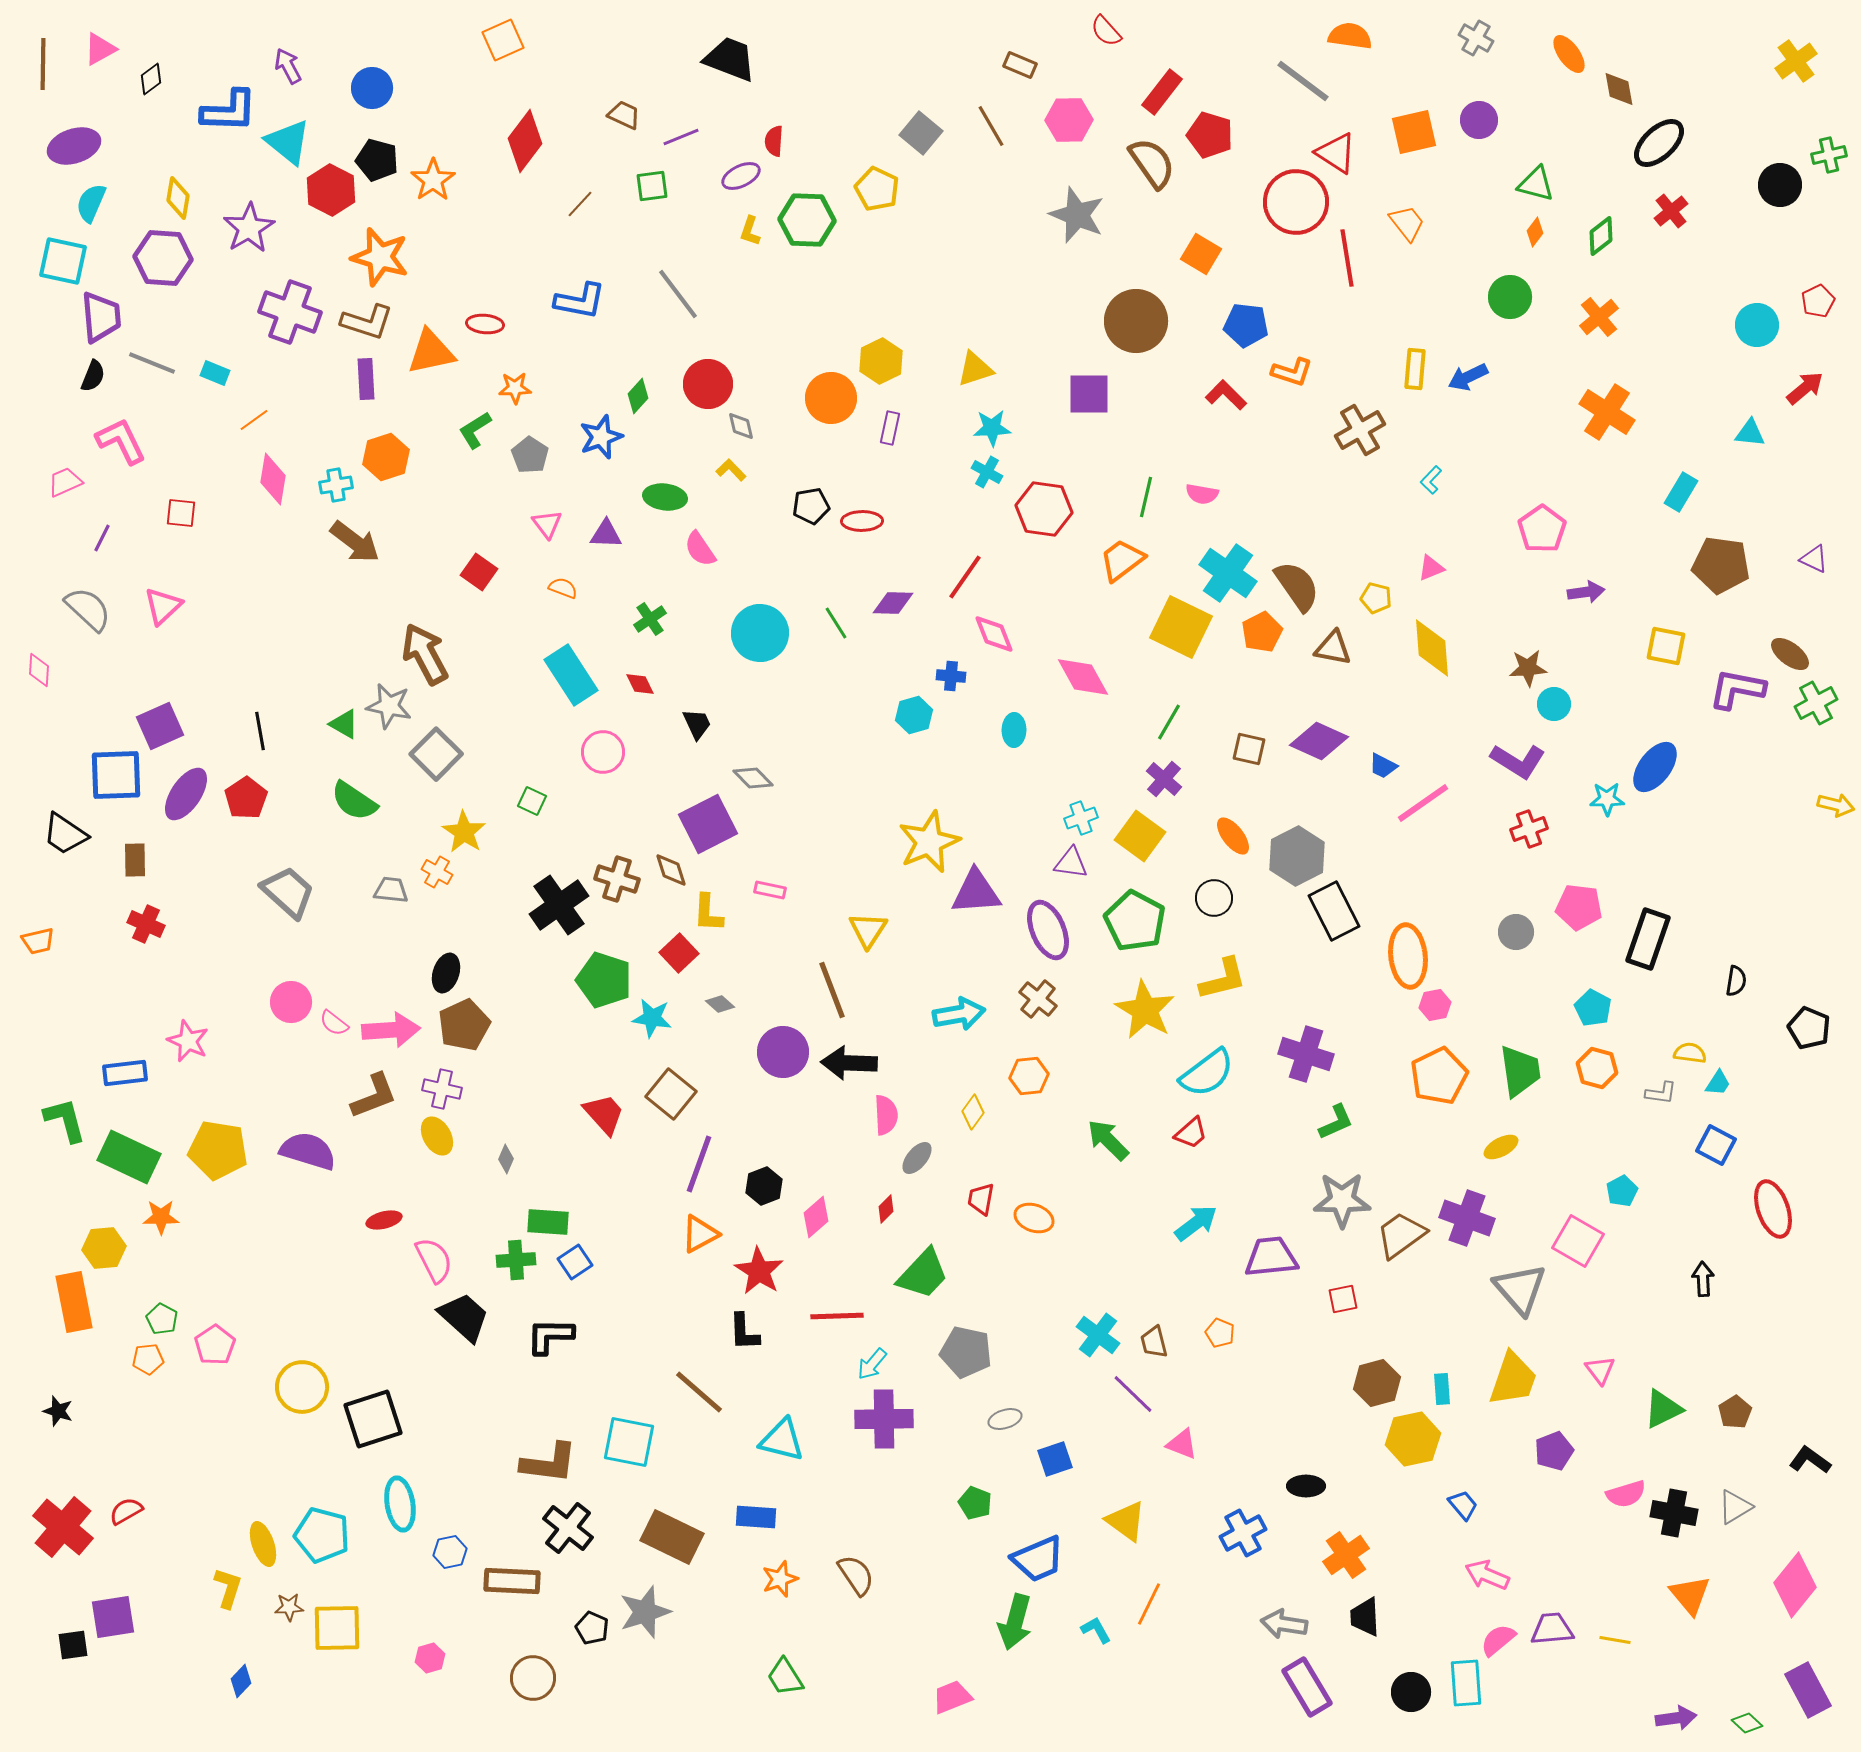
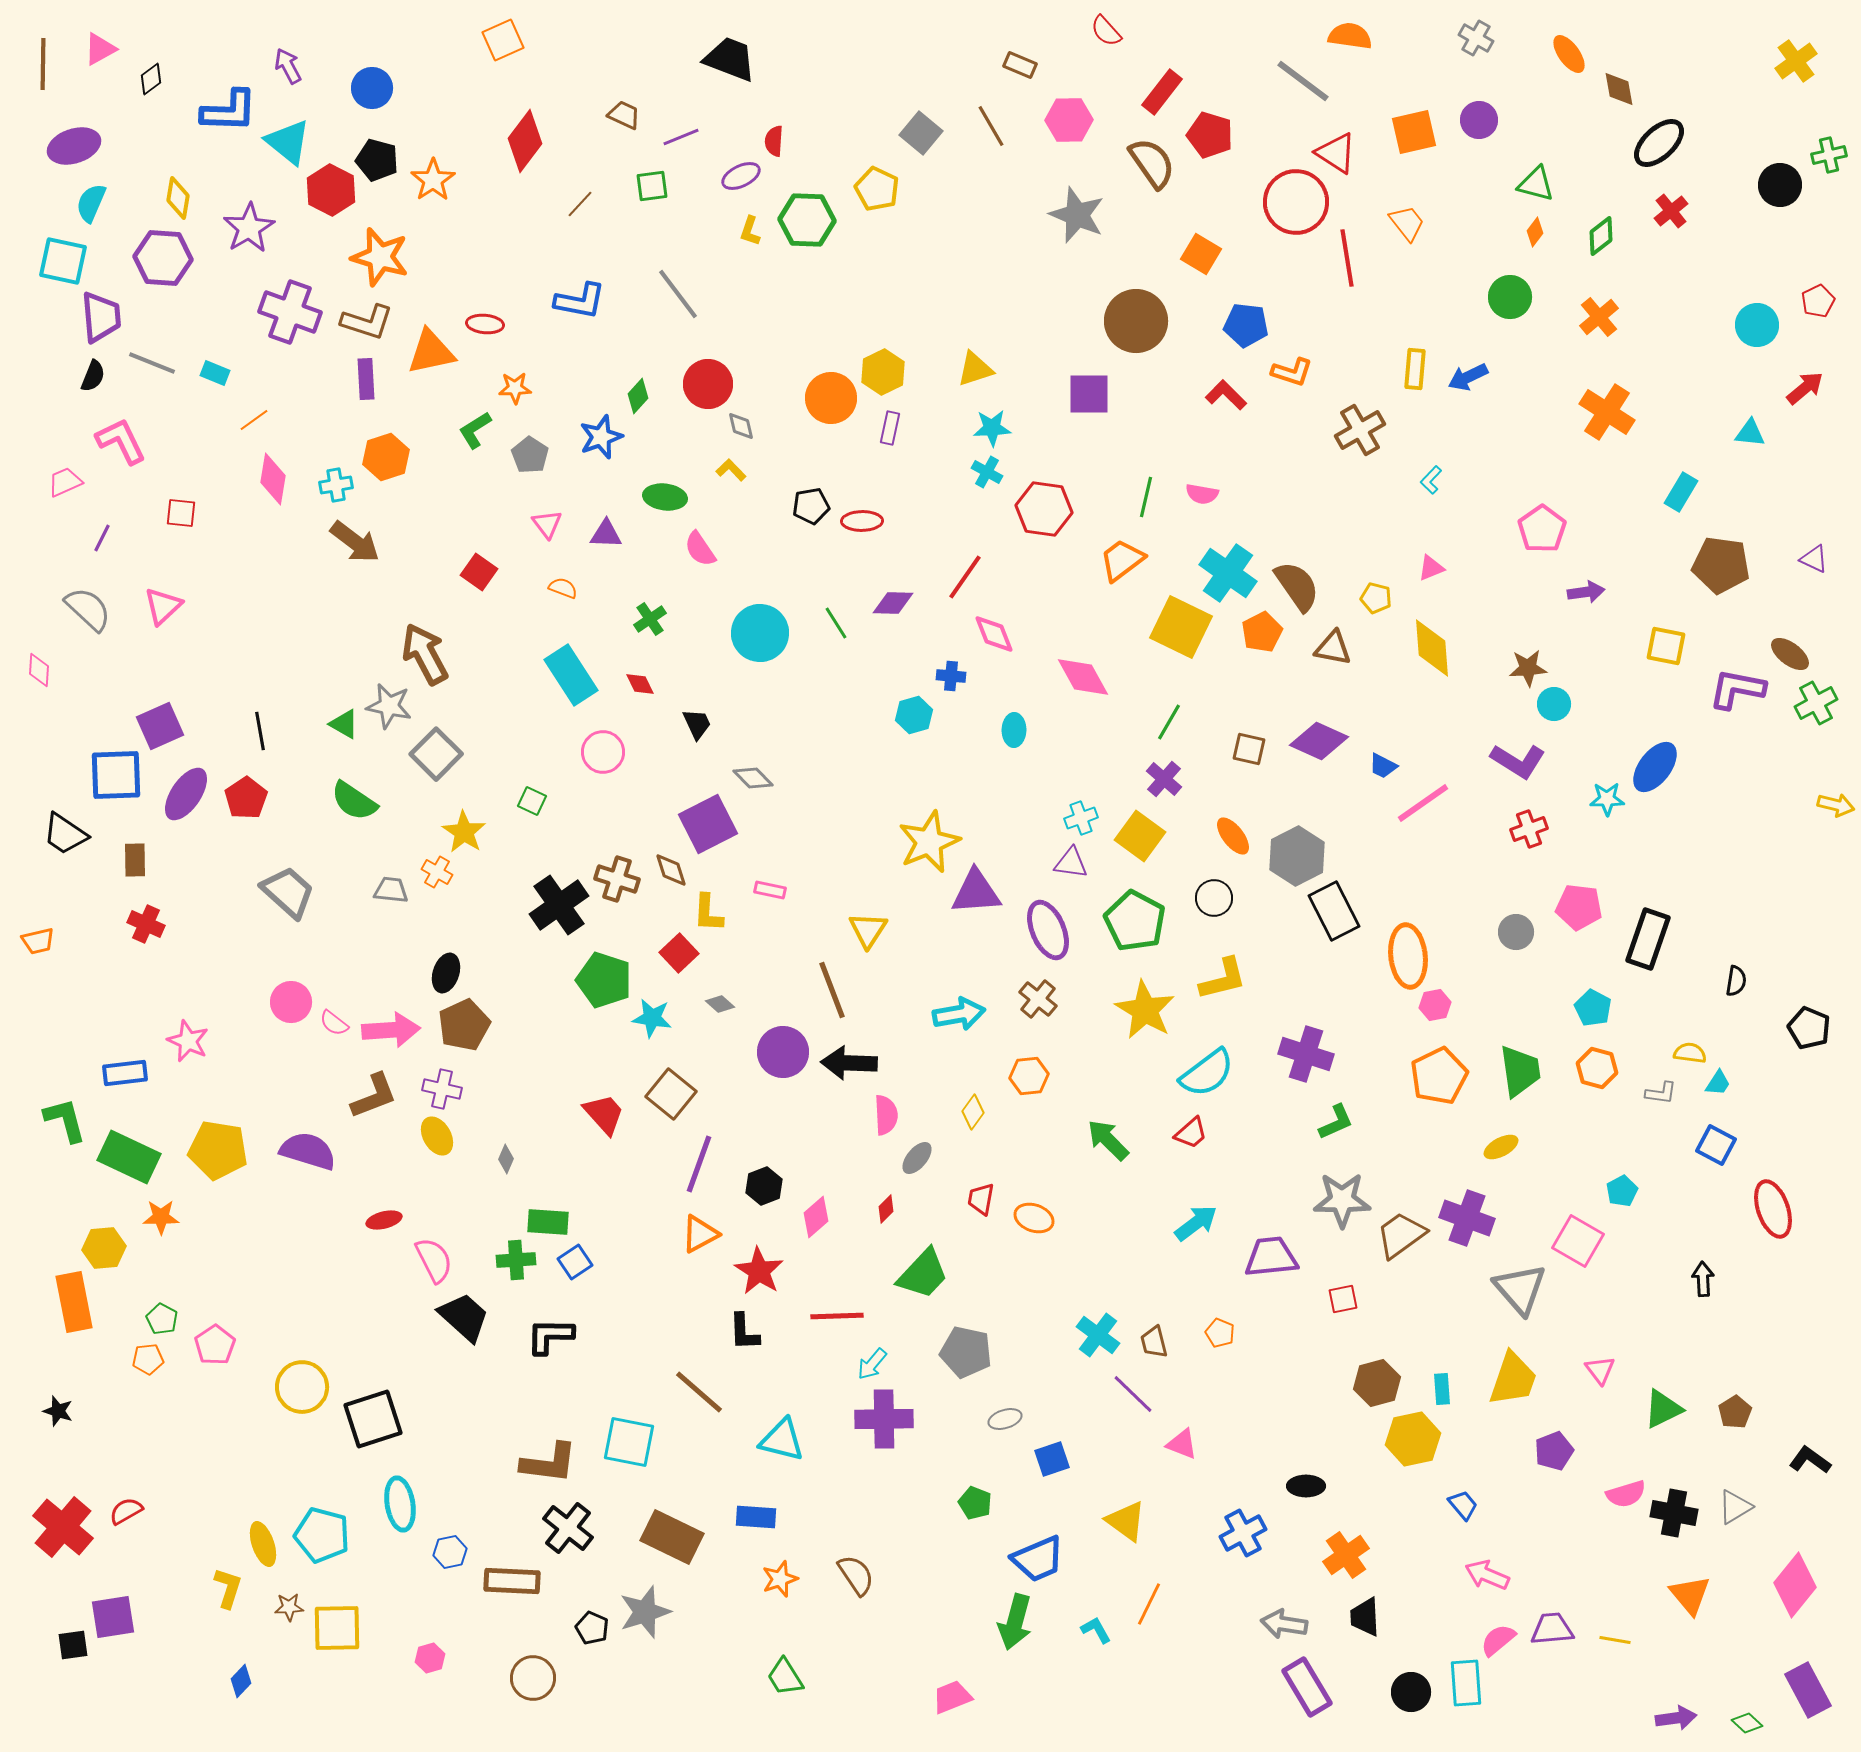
yellow hexagon at (881, 361): moved 2 px right, 11 px down
blue square at (1055, 1459): moved 3 px left
